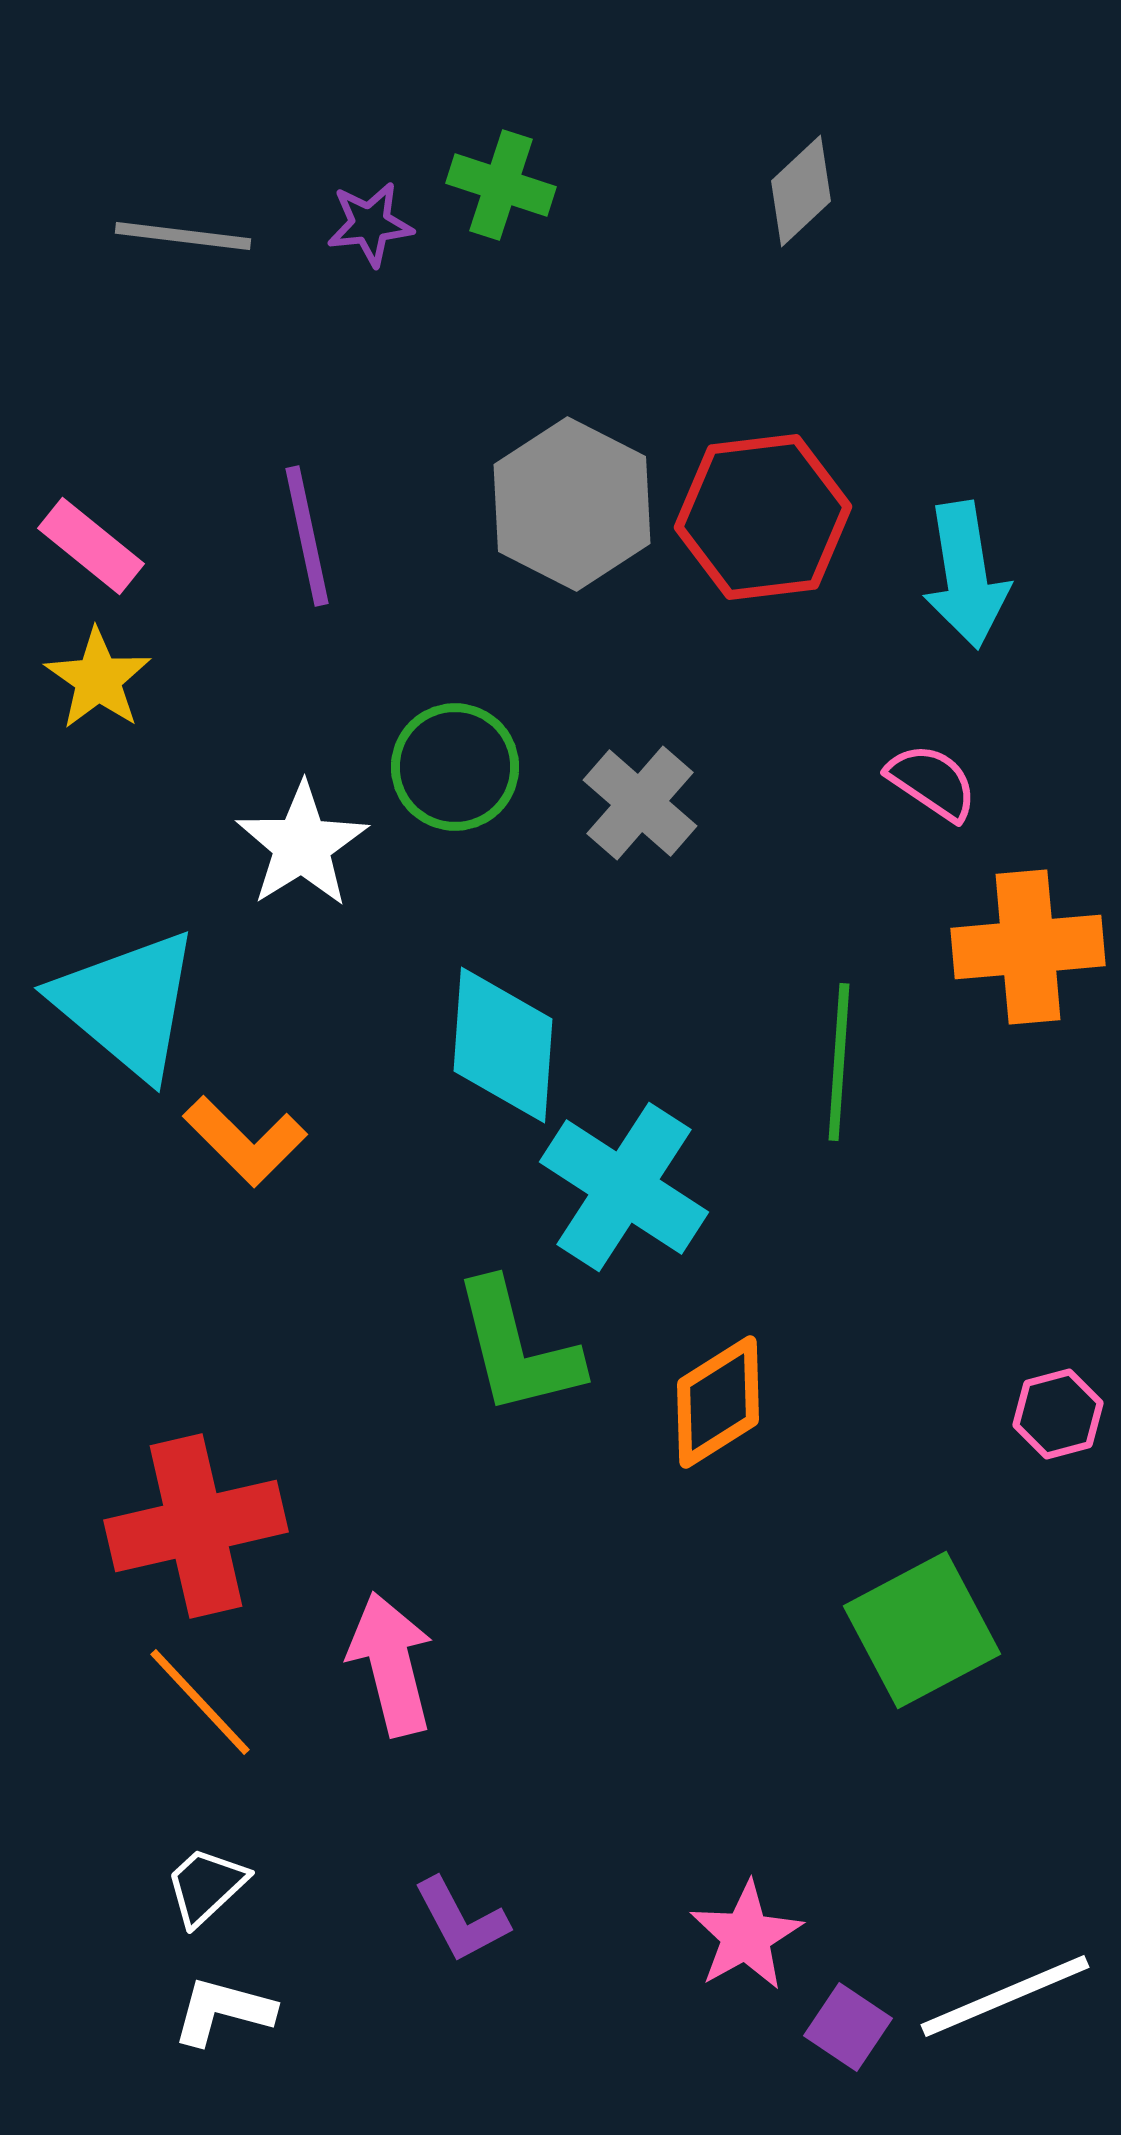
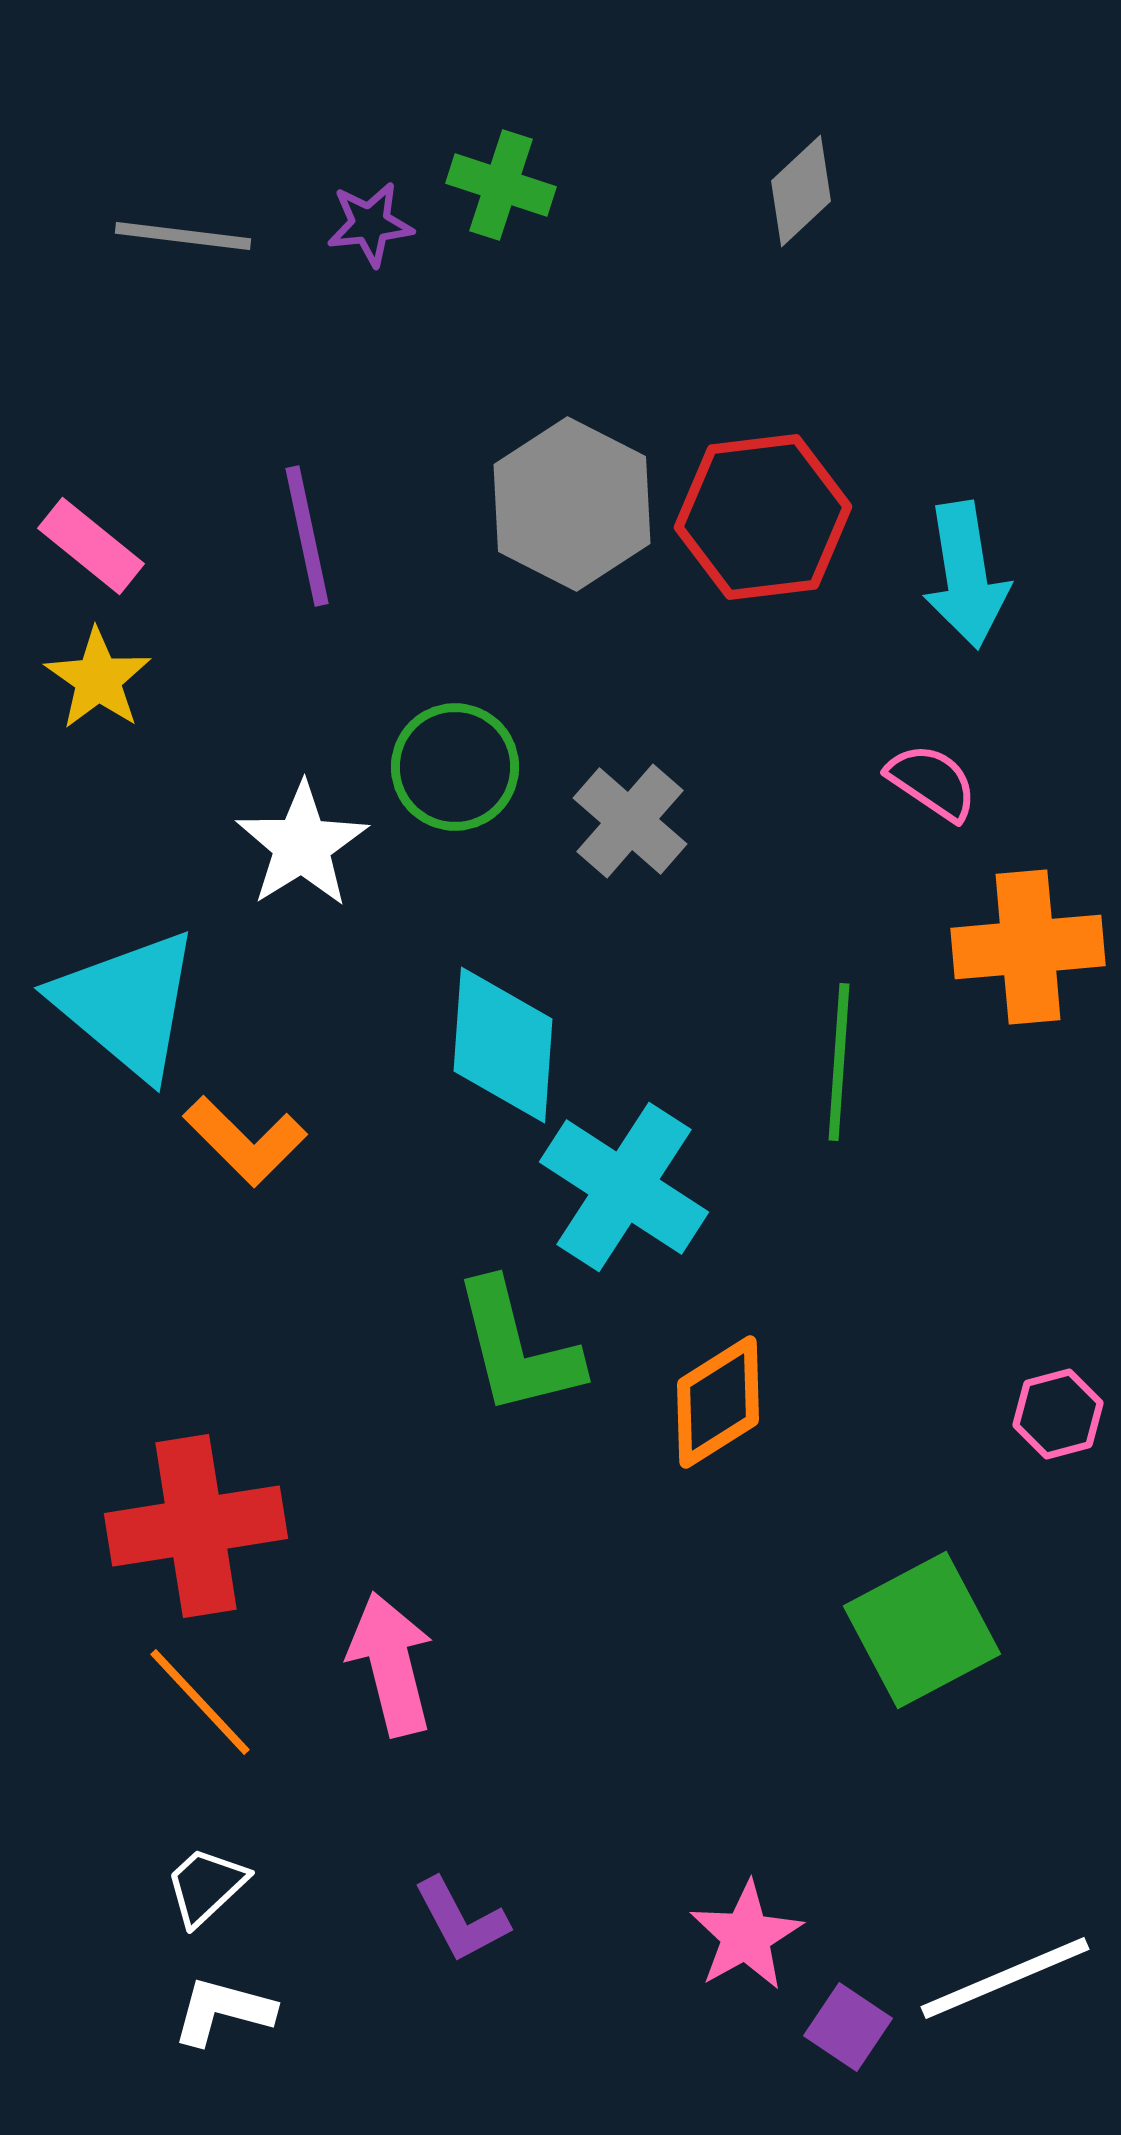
gray cross: moved 10 px left, 18 px down
red cross: rotated 4 degrees clockwise
white line: moved 18 px up
